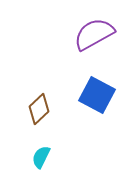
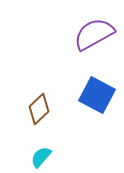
cyan semicircle: rotated 15 degrees clockwise
